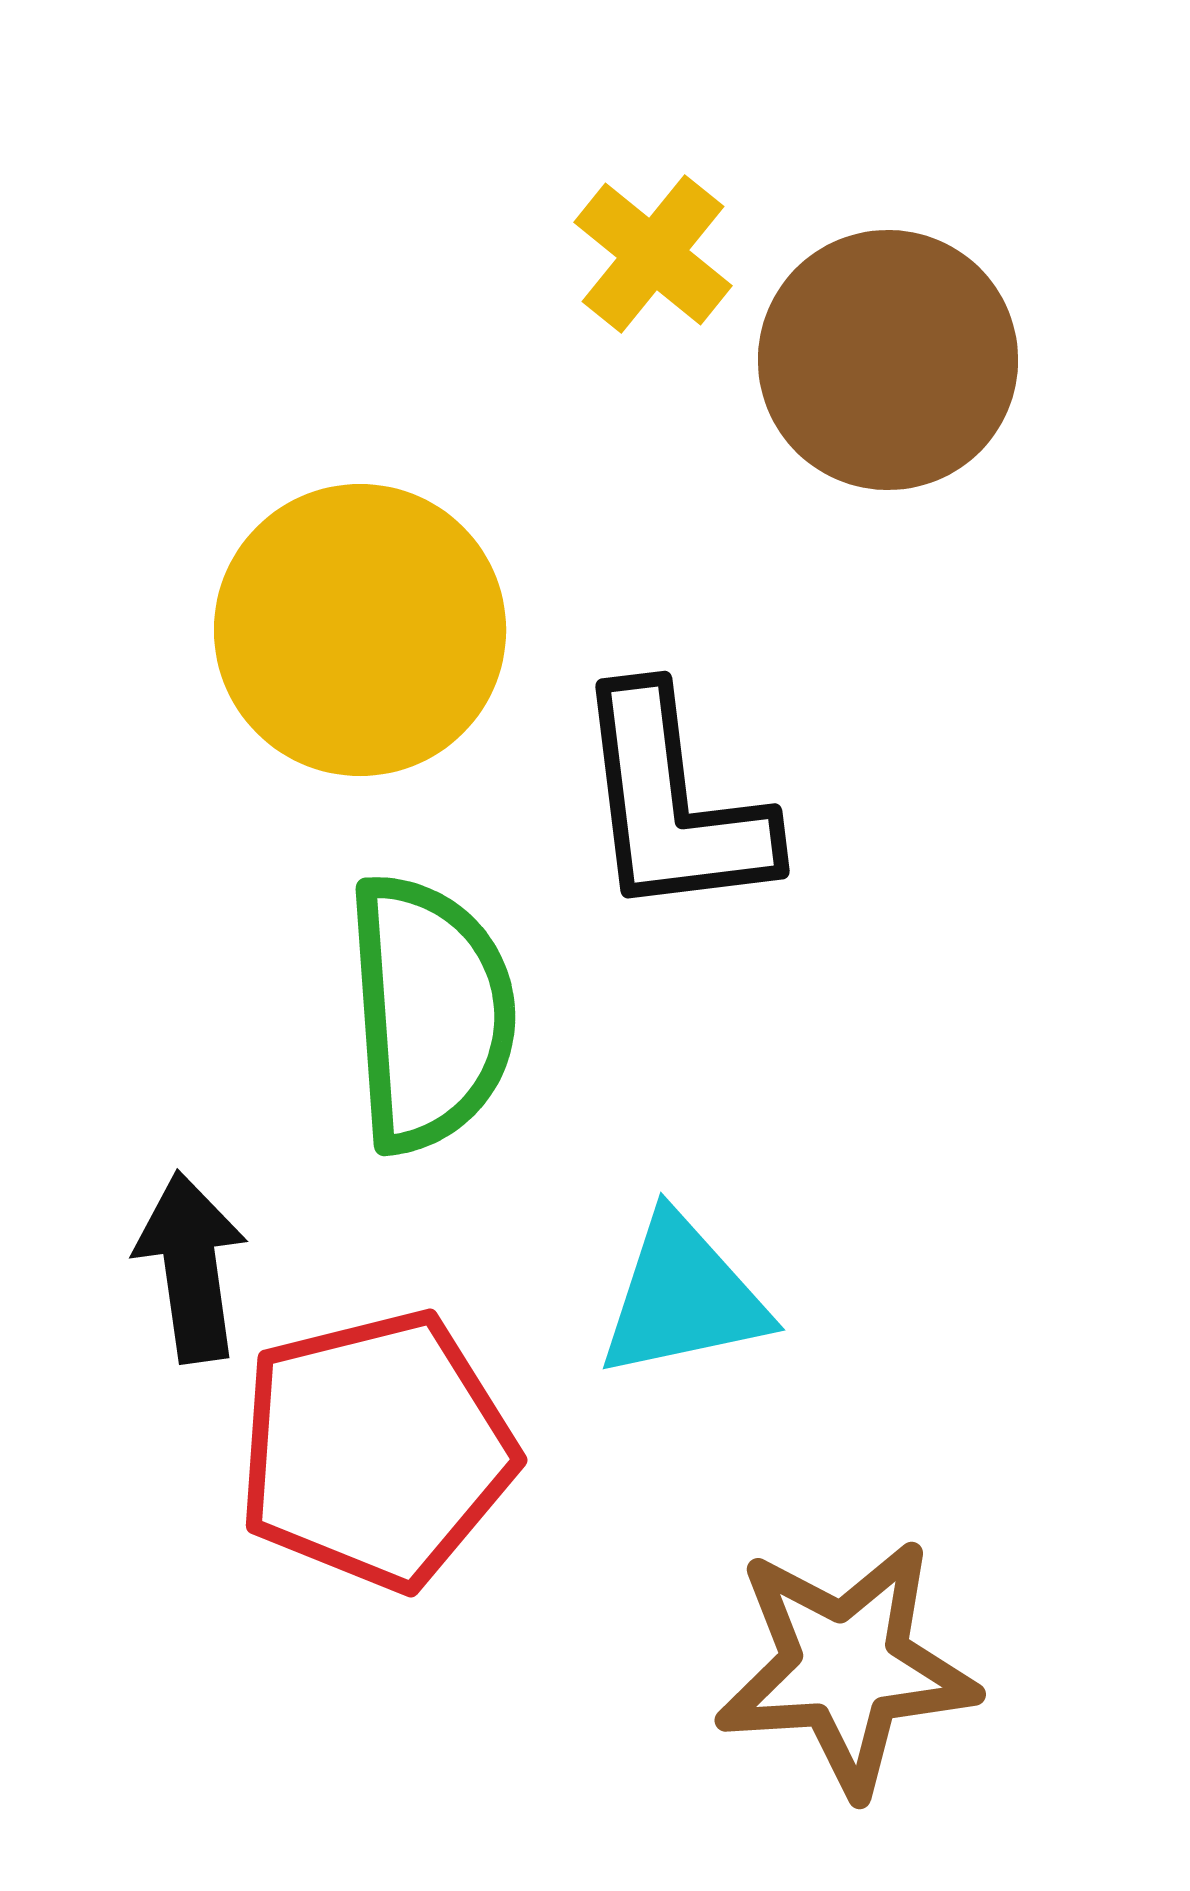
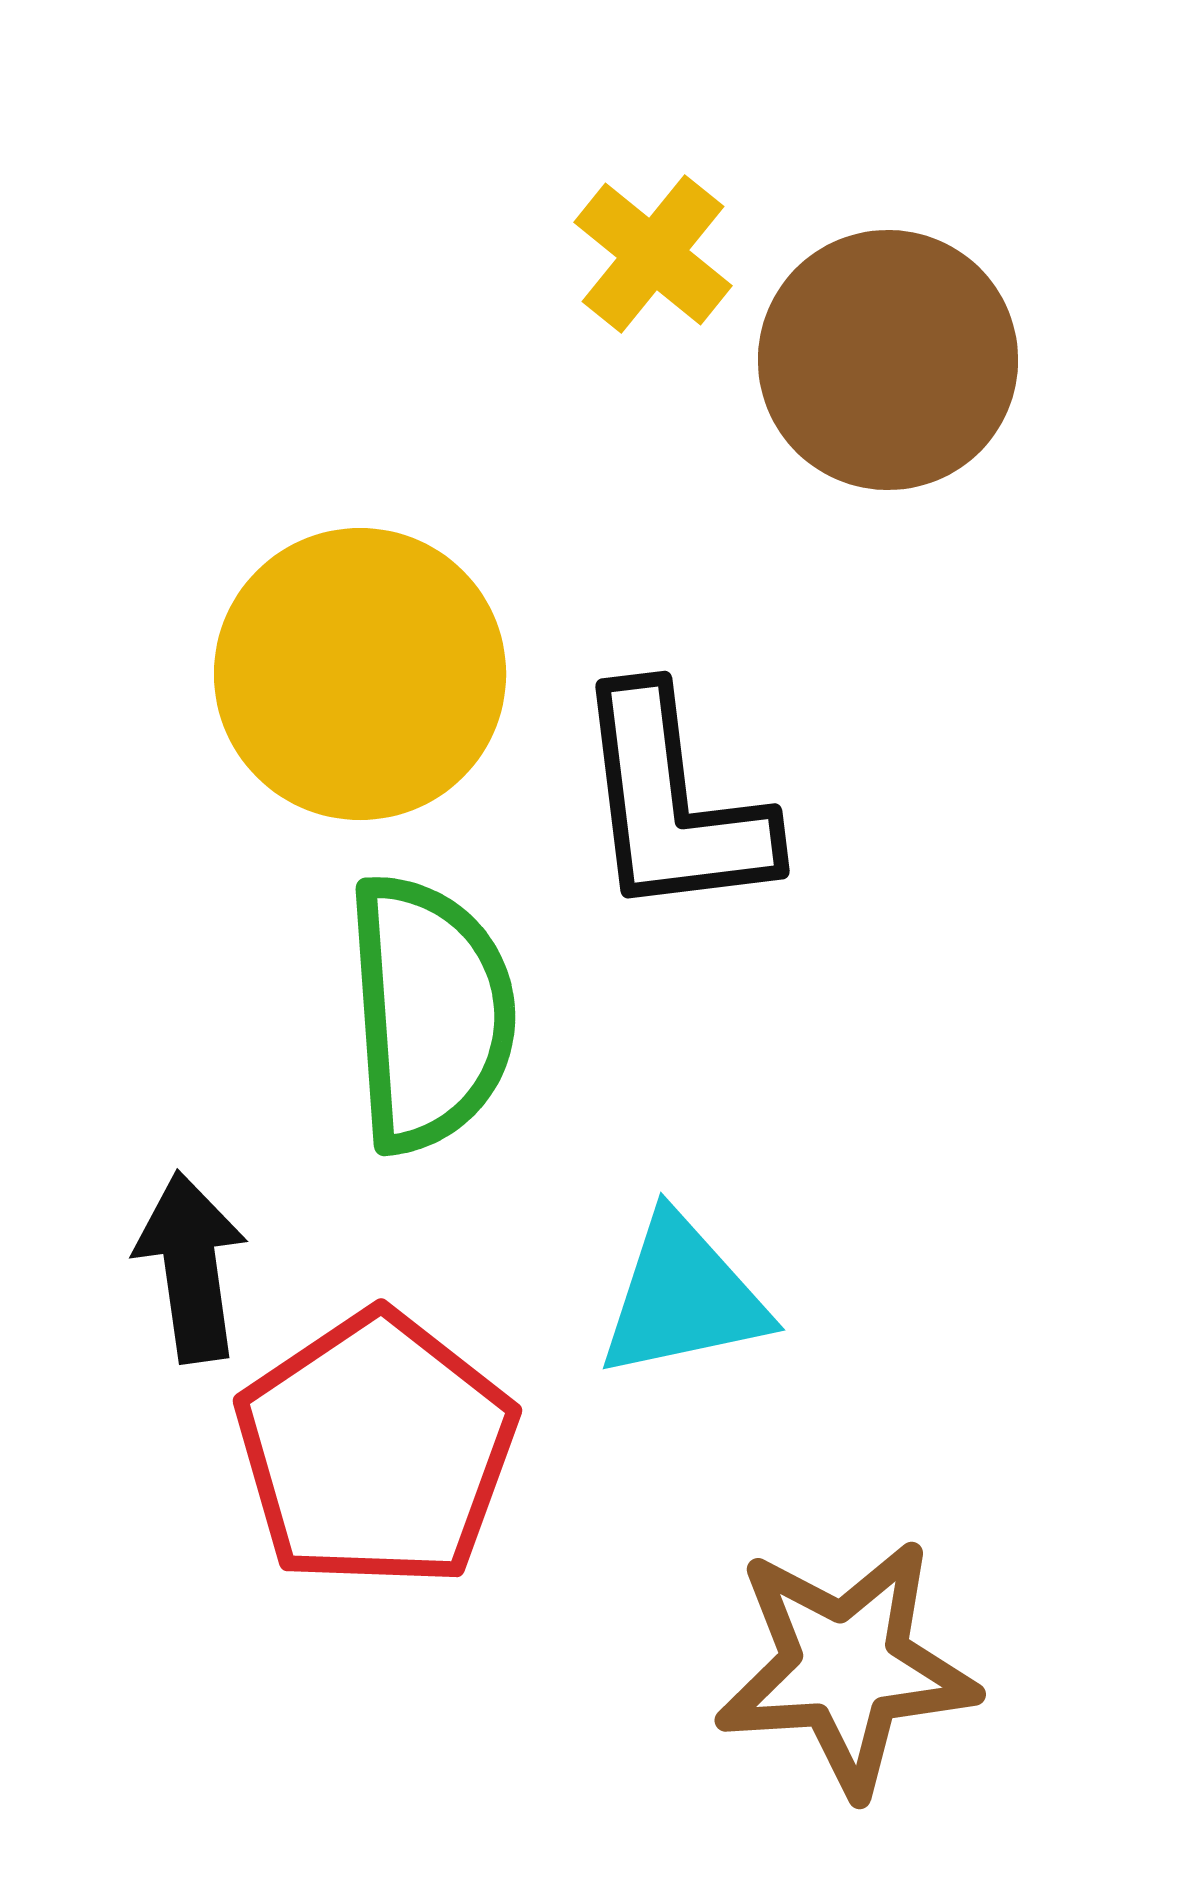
yellow circle: moved 44 px down
red pentagon: rotated 20 degrees counterclockwise
